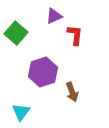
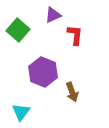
purple triangle: moved 1 px left, 1 px up
green square: moved 2 px right, 3 px up
purple hexagon: rotated 20 degrees counterclockwise
